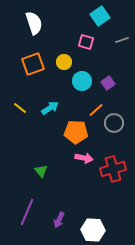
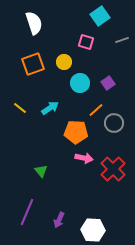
cyan circle: moved 2 px left, 2 px down
red cross: rotated 30 degrees counterclockwise
